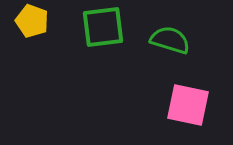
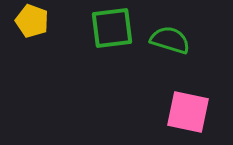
green square: moved 9 px right, 1 px down
pink square: moved 7 px down
